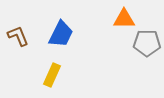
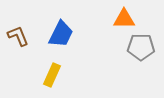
gray pentagon: moved 6 px left, 4 px down
